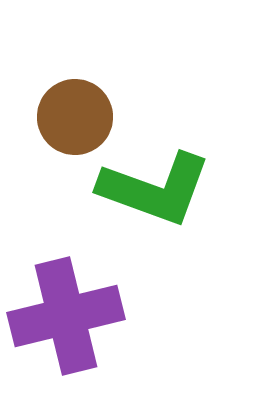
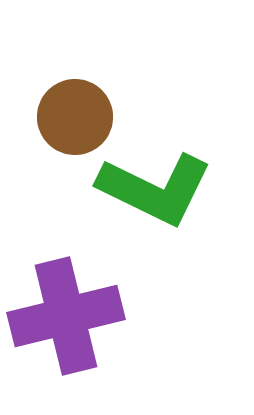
green L-shape: rotated 6 degrees clockwise
